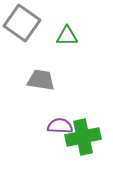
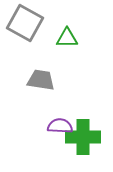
gray square: moved 3 px right; rotated 6 degrees counterclockwise
green triangle: moved 2 px down
green cross: rotated 12 degrees clockwise
